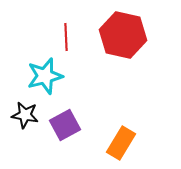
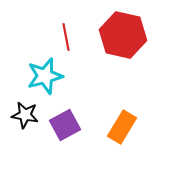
red line: rotated 8 degrees counterclockwise
orange rectangle: moved 1 px right, 16 px up
